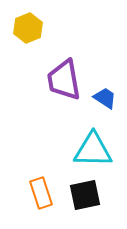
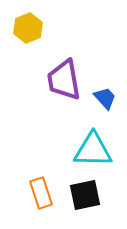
blue trapezoid: rotated 15 degrees clockwise
